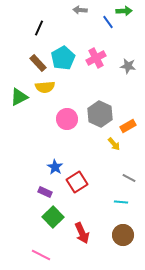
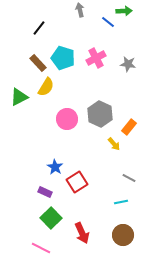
gray arrow: rotated 72 degrees clockwise
blue line: rotated 16 degrees counterclockwise
black line: rotated 14 degrees clockwise
cyan pentagon: rotated 25 degrees counterclockwise
gray star: moved 2 px up
yellow semicircle: moved 1 px right; rotated 54 degrees counterclockwise
orange rectangle: moved 1 px right, 1 px down; rotated 21 degrees counterclockwise
cyan line: rotated 16 degrees counterclockwise
green square: moved 2 px left, 1 px down
pink line: moved 7 px up
